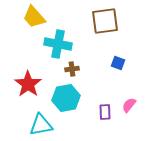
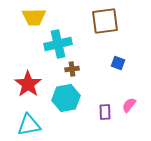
yellow trapezoid: rotated 50 degrees counterclockwise
cyan cross: rotated 24 degrees counterclockwise
cyan triangle: moved 12 px left
